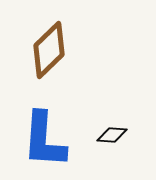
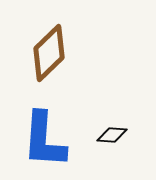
brown diamond: moved 3 px down
